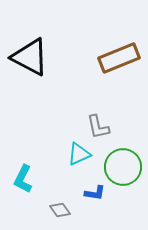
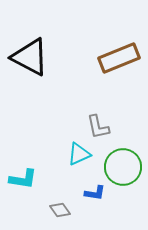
cyan L-shape: rotated 108 degrees counterclockwise
